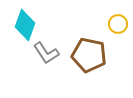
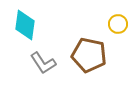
cyan diamond: rotated 12 degrees counterclockwise
gray L-shape: moved 3 px left, 10 px down
